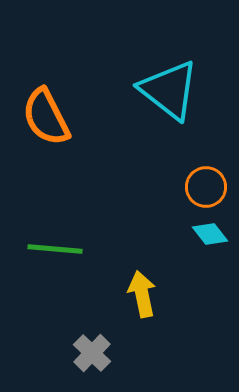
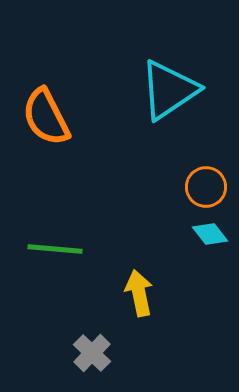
cyan triangle: rotated 48 degrees clockwise
yellow arrow: moved 3 px left, 1 px up
